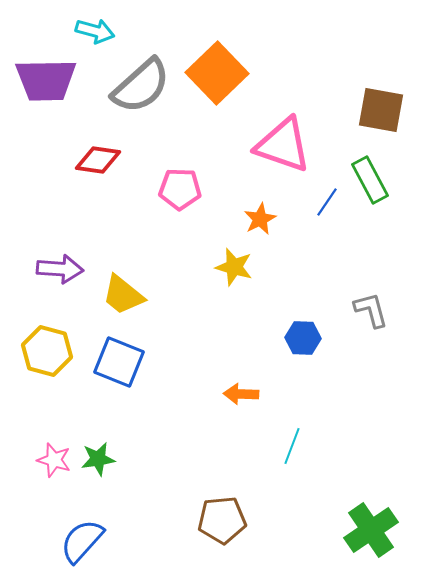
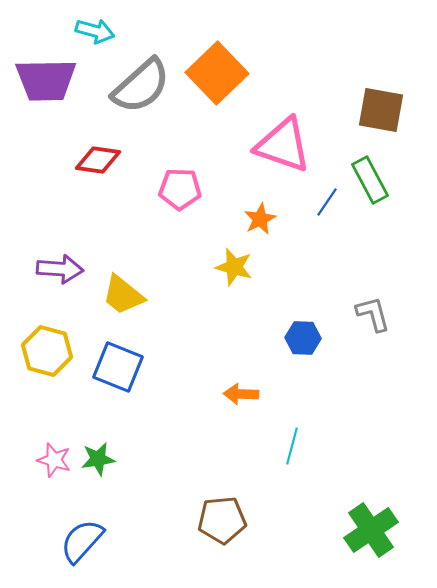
gray L-shape: moved 2 px right, 4 px down
blue square: moved 1 px left, 5 px down
cyan line: rotated 6 degrees counterclockwise
